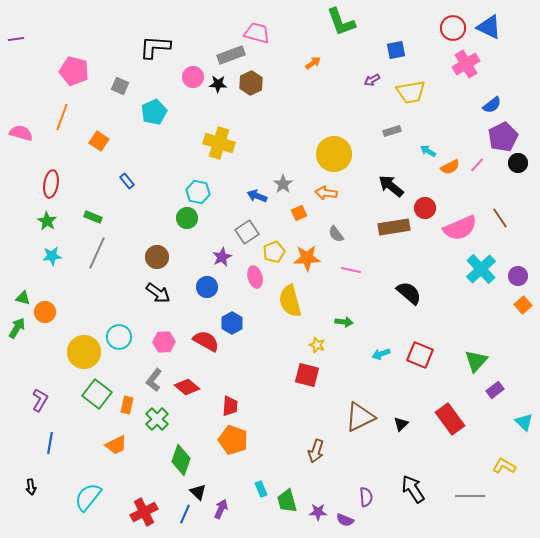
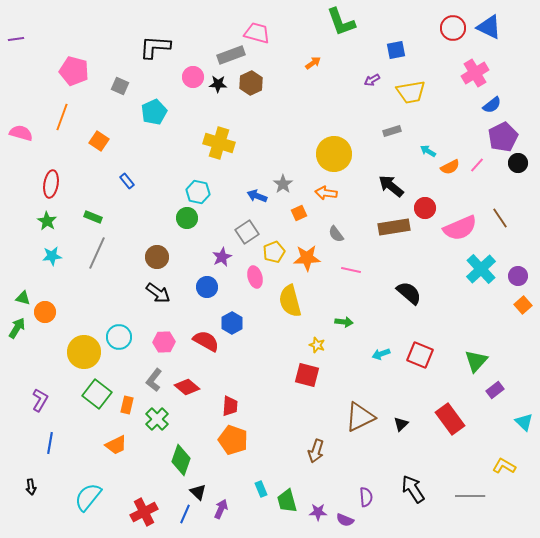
pink cross at (466, 64): moved 9 px right, 9 px down
